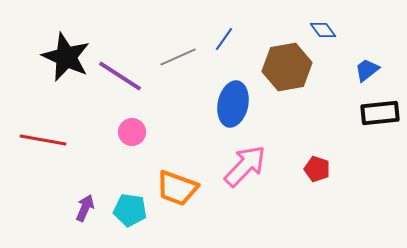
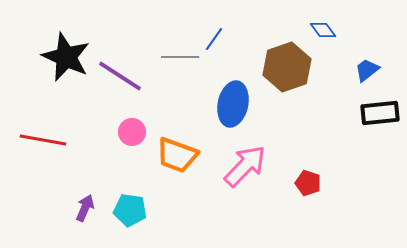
blue line: moved 10 px left
gray line: moved 2 px right; rotated 24 degrees clockwise
brown hexagon: rotated 9 degrees counterclockwise
red pentagon: moved 9 px left, 14 px down
orange trapezoid: moved 33 px up
